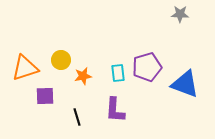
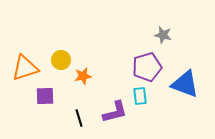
gray star: moved 17 px left, 21 px down; rotated 12 degrees clockwise
cyan rectangle: moved 22 px right, 23 px down
purple L-shape: moved 2 px down; rotated 108 degrees counterclockwise
black line: moved 2 px right, 1 px down
